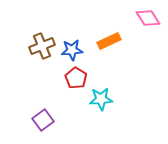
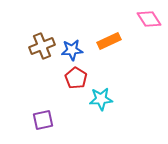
pink diamond: moved 1 px right, 1 px down
purple square: rotated 25 degrees clockwise
